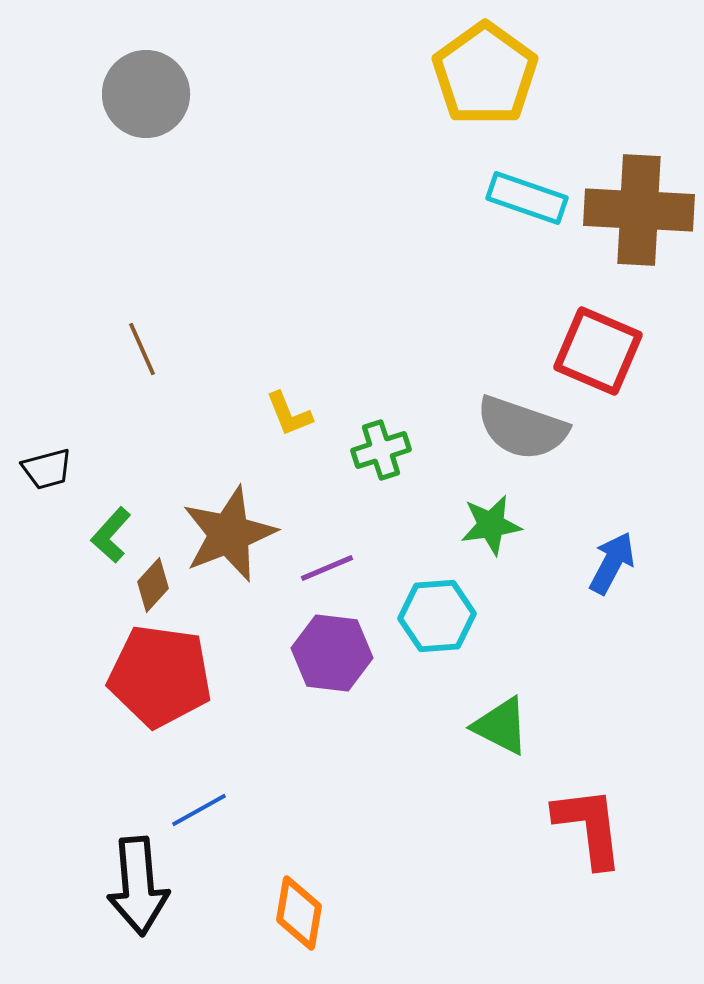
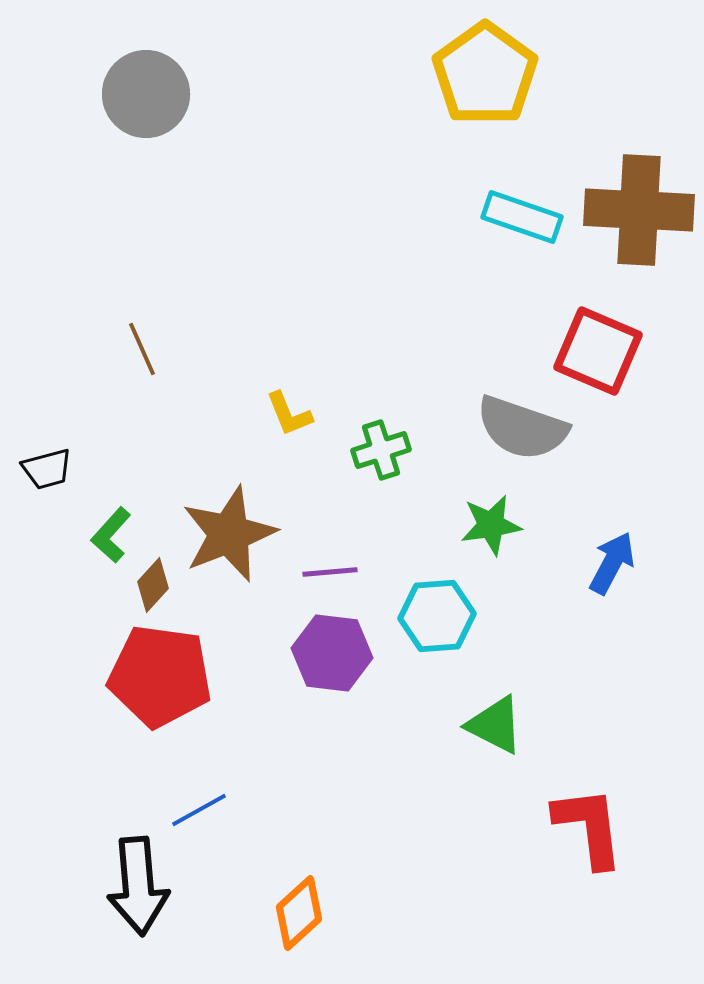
cyan rectangle: moved 5 px left, 19 px down
purple line: moved 3 px right, 4 px down; rotated 18 degrees clockwise
green triangle: moved 6 px left, 1 px up
orange diamond: rotated 38 degrees clockwise
